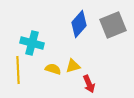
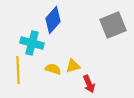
blue diamond: moved 26 px left, 4 px up
